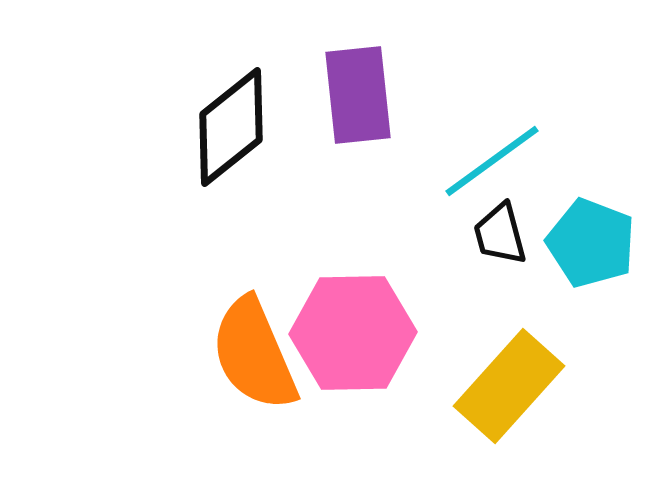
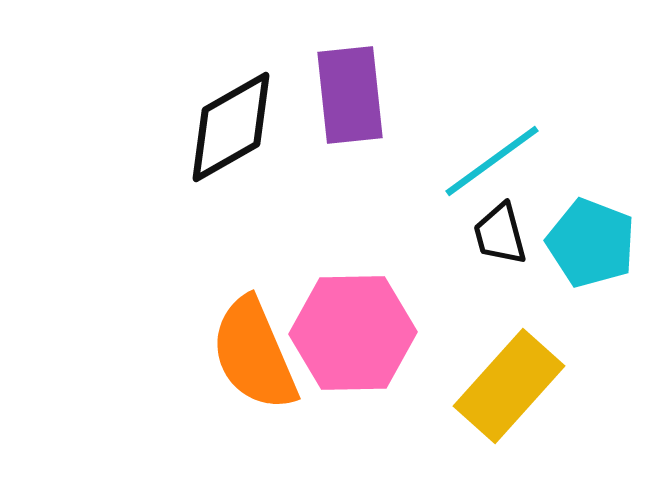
purple rectangle: moved 8 px left
black diamond: rotated 9 degrees clockwise
